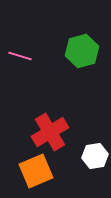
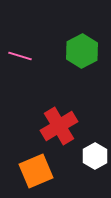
green hexagon: rotated 12 degrees counterclockwise
red cross: moved 9 px right, 6 px up
white hexagon: rotated 20 degrees counterclockwise
